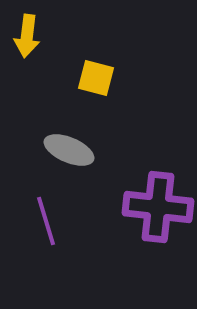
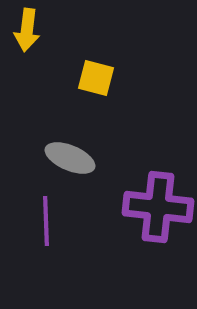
yellow arrow: moved 6 px up
gray ellipse: moved 1 px right, 8 px down
purple line: rotated 15 degrees clockwise
